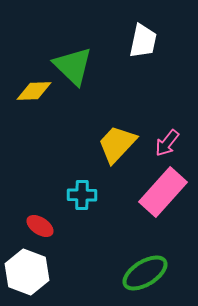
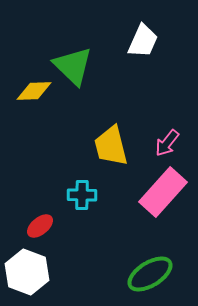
white trapezoid: rotated 12 degrees clockwise
yellow trapezoid: moved 6 px left, 2 px down; rotated 57 degrees counterclockwise
red ellipse: rotated 72 degrees counterclockwise
green ellipse: moved 5 px right, 1 px down
